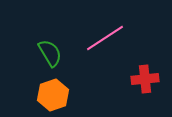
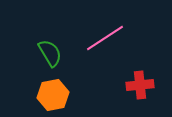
red cross: moved 5 px left, 6 px down
orange hexagon: rotated 8 degrees clockwise
